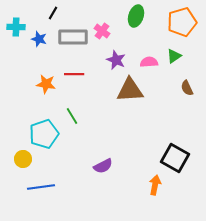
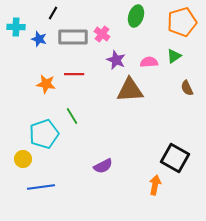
pink cross: moved 3 px down
